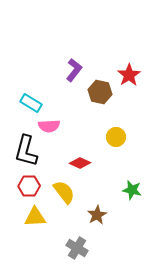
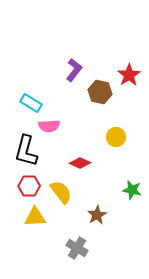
yellow semicircle: moved 3 px left
